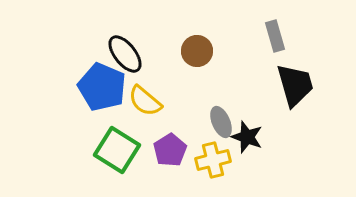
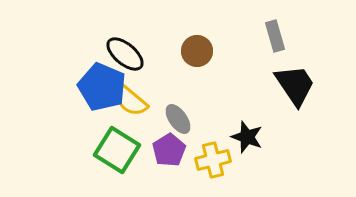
black ellipse: rotated 12 degrees counterclockwise
black trapezoid: rotated 18 degrees counterclockwise
yellow semicircle: moved 14 px left
gray ellipse: moved 43 px left, 3 px up; rotated 12 degrees counterclockwise
purple pentagon: moved 1 px left
